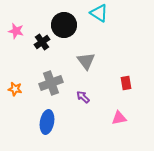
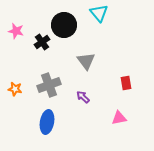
cyan triangle: rotated 18 degrees clockwise
gray cross: moved 2 px left, 2 px down
